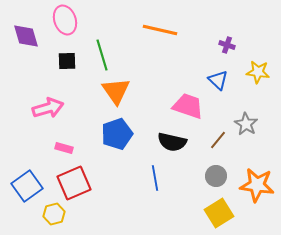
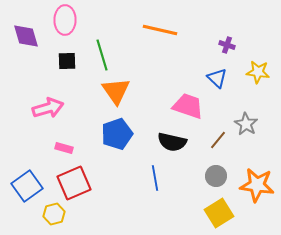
pink ellipse: rotated 20 degrees clockwise
blue triangle: moved 1 px left, 2 px up
